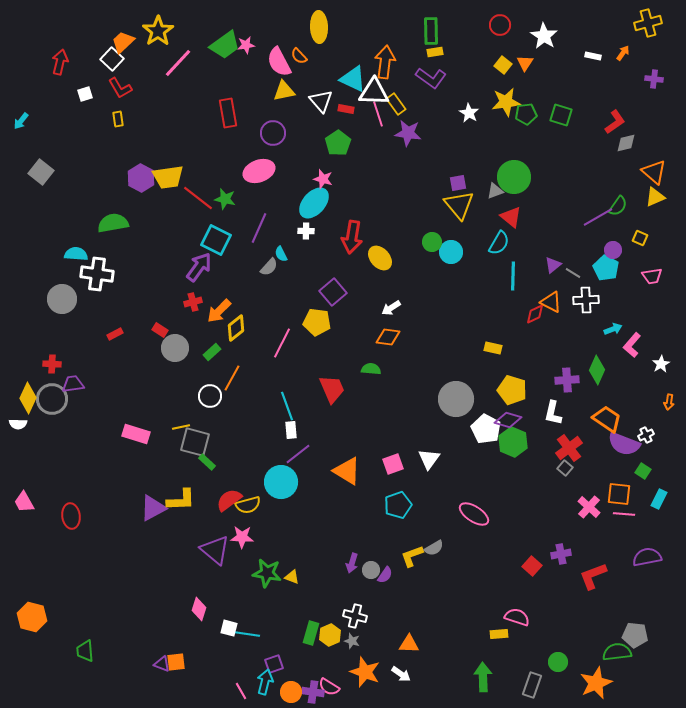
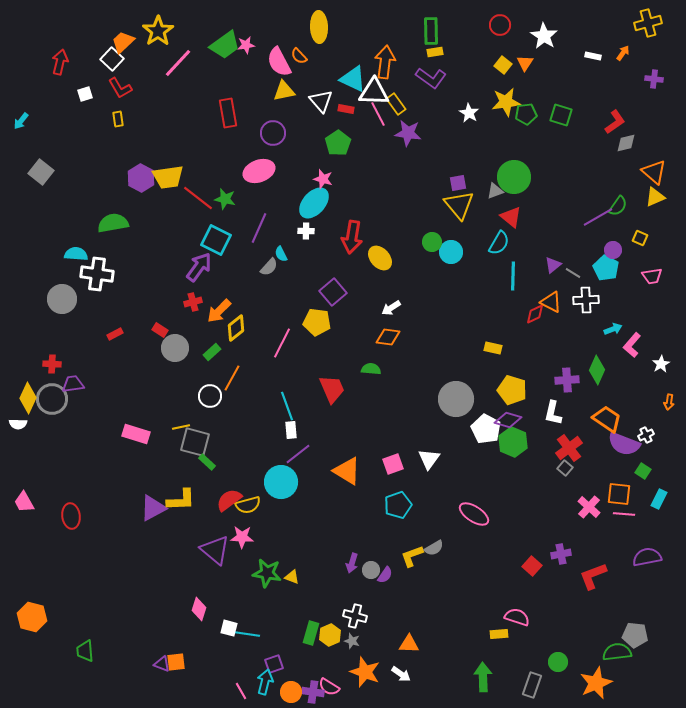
pink line at (378, 114): rotated 10 degrees counterclockwise
